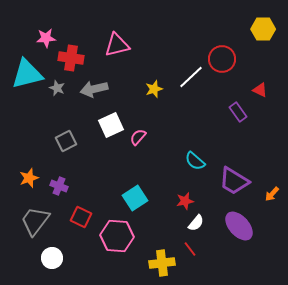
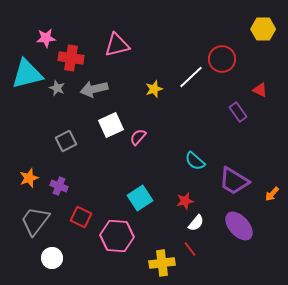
cyan square: moved 5 px right
